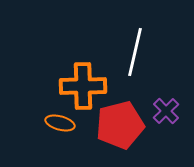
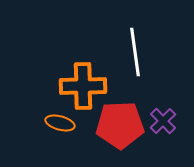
white line: rotated 21 degrees counterclockwise
purple cross: moved 3 px left, 10 px down
red pentagon: rotated 12 degrees clockwise
